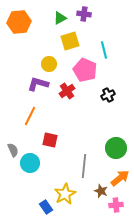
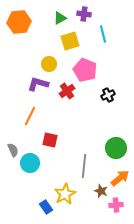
cyan line: moved 1 px left, 16 px up
